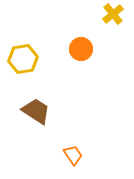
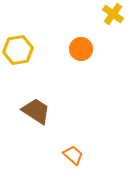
yellow cross: rotated 15 degrees counterclockwise
yellow hexagon: moved 5 px left, 9 px up
orange trapezoid: rotated 15 degrees counterclockwise
